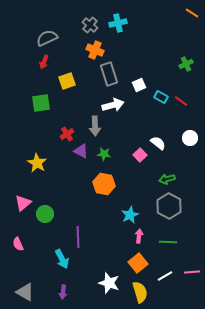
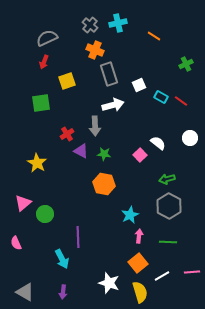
orange line: moved 38 px left, 23 px down
pink semicircle: moved 2 px left, 1 px up
white line: moved 3 px left
